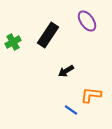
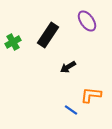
black arrow: moved 2 px right, 4 px up
